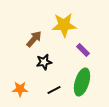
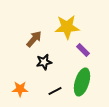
yellow star: moved 3 px right, 2 px down
black line: moved 1 px right, 1 px down
